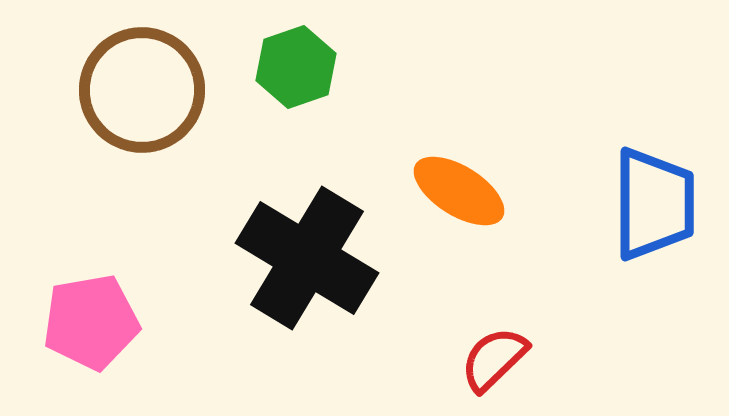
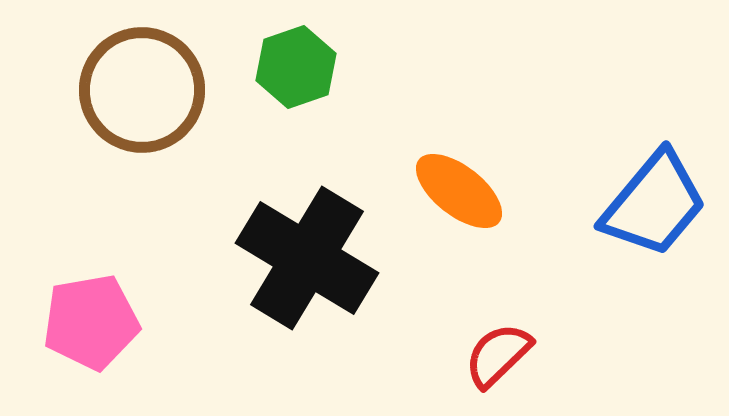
orange ellipse: rotated 6 degrees clockwise
blue trapezoid: rotated 40 degrees clockwise
red semicircle: moved 4 px right, 4 px up
